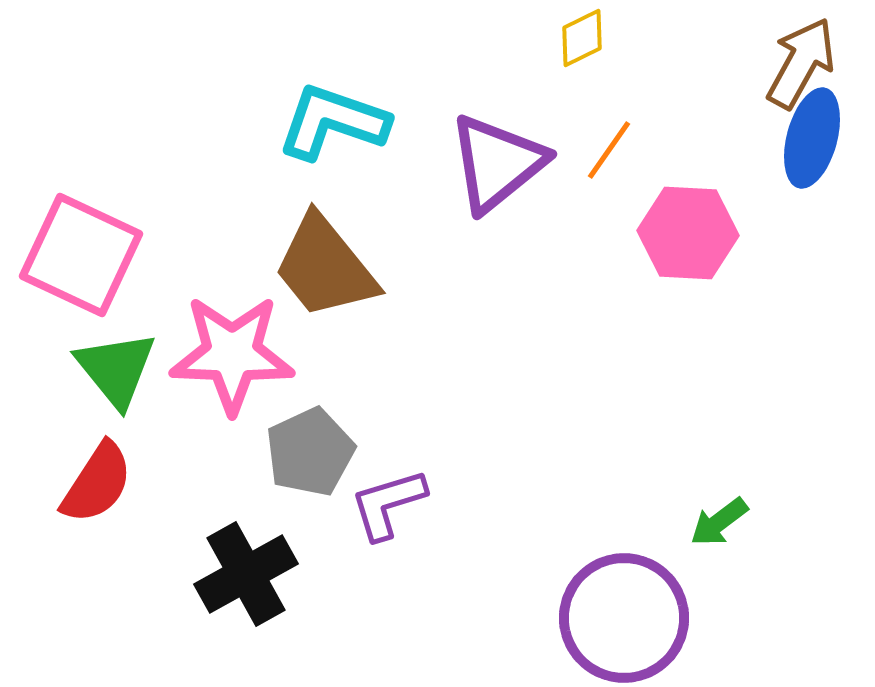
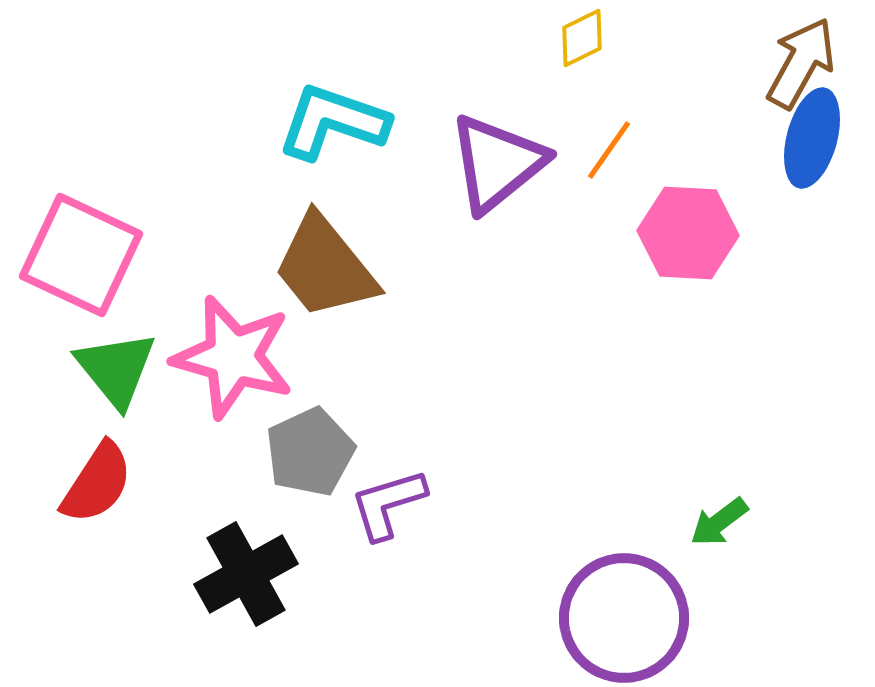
pink star: moved 1 px right, 3 px down; rotated 14 degrees clockwise
